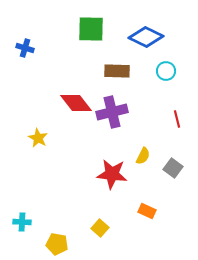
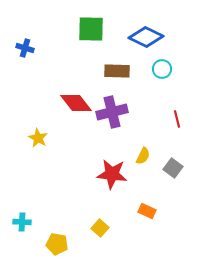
cyan circle: moved 4 px left, 2 px up
